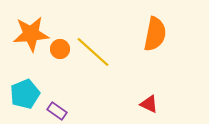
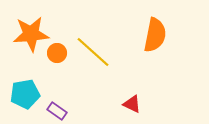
orange semicircle: moved 1 px down
orange circle: moved 3 px left, 4 px down
cyan pentagon: rotated 12 degrees clockwise
red triangle: moved 17 px left
